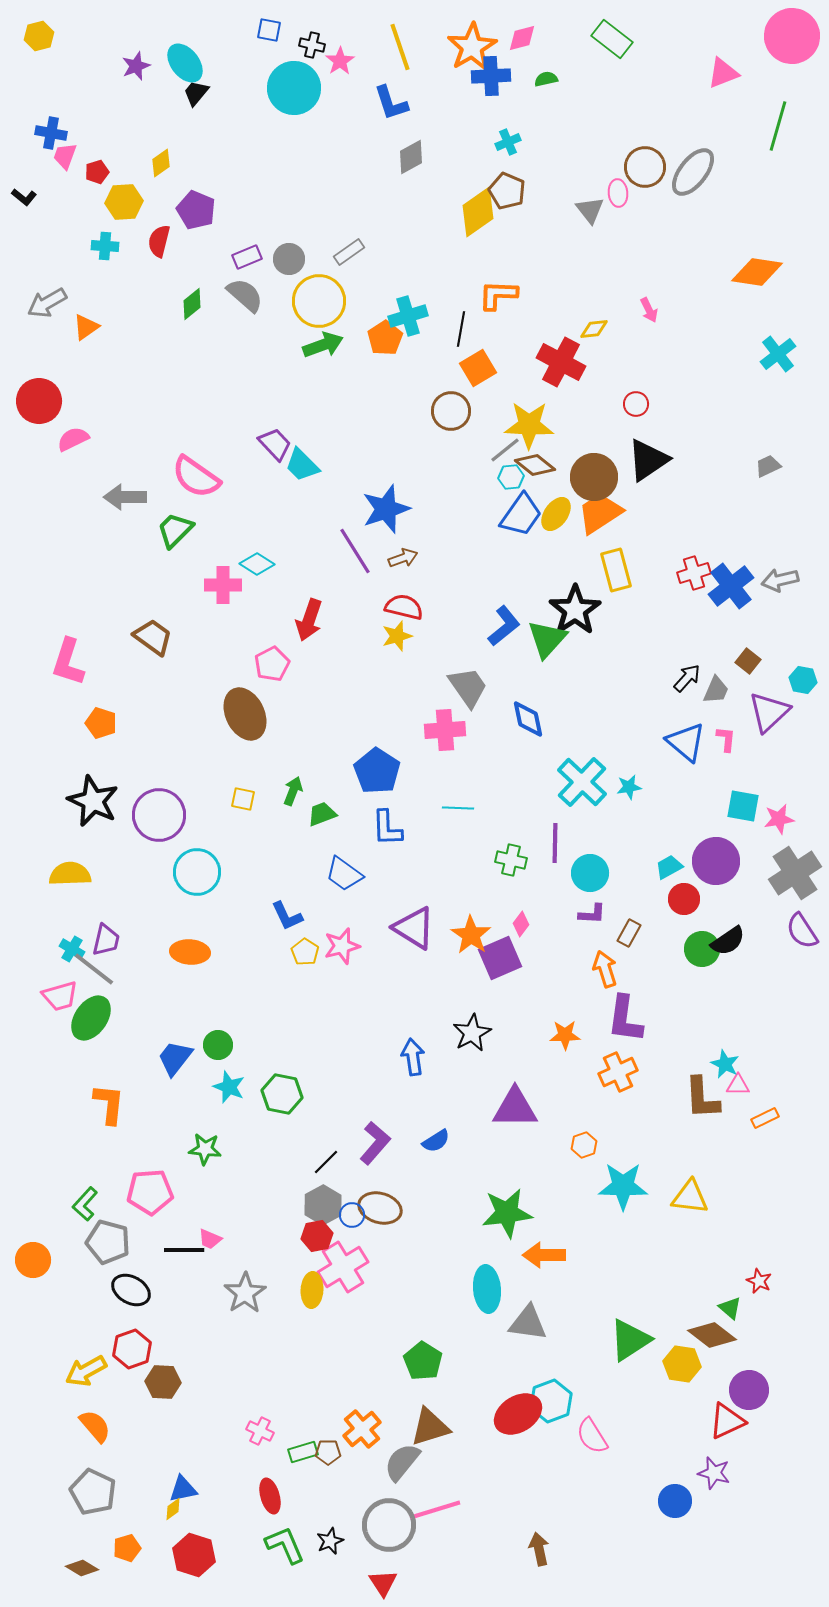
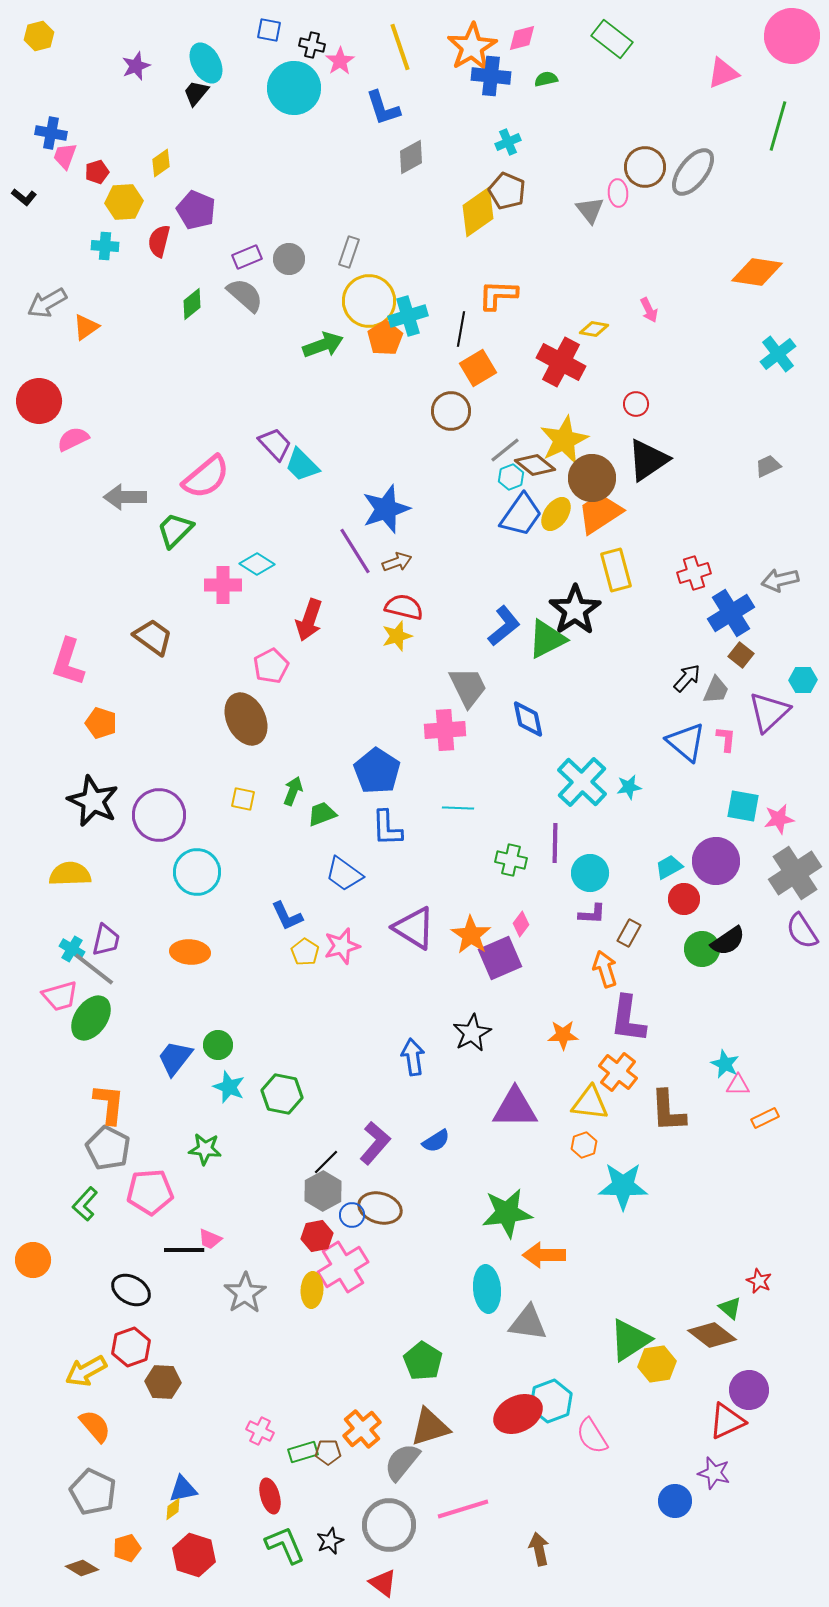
cyan ellipse at (185, 63): moved 21 px right; rotated 9 degrees clockwise
blue cross at (491, 76): rotated 9 degrees clockwise
blue L-shape at (391, 103): moved 8 px left, 5 px down
gray rectangle at (349, 252): rotated 36 degrees counterclockwise
yellow circle at (319, 301): moved 50 px right
yellow diamond at (594, 329): rotated 16 degrees clockwise
yellow star at (529, 425): moved 35 px right, 15 px down; rotated 27 degrees counterclockwise
pink semicircle at (196, 477): moved 10 px right; rotated 75 degrees counterclockwise
cyan hexagon at (511, 477): rotated 15 degrees counterclockwise
brown circle at (594, 477): moved 2 px left, 1 px down
brown arrow at (403, 558): moved 6 px left, 4 px down
blue cross at (731, 586): moved 27 px down; rotated 6 degrees clockwise
green triangle at (547, 639): rotated 21 degrees clockwise
brown square at (748, 661): moved 7 px left, 6 px up
pink pentagon at (272, 664): moved 1 px left, 2 px down
cyan hexagon at (803, 680): rotated 12 degrees counterclockwise
gray trapezoid at (468, 687): rotated 9 degrees clockwise
brown ellipse at (245, 714): moved 1 px right, 5 px down
purple L-shape at (625, 1019): moved 3 px right
orange star at (565, 1035): moved 2 px left
orange cross at (618, 1072): rotated 27 degrees counterclockwise
brown L-shape at (702, 1098): moved 34 px left, 13 px down
yellow triangle at (690, 1197): moved 100 px left, 94 px up
gray hexagon at (323, 1205): moved 14 px up
gray pentagon at (108, 1242): moved 94 px up; rotated 12 degrees clockwise
red hexagon at (132, 1349): moved 1 px left, 2 px up
yellow hexagon at (682, 1364): moved 25 px left; rotated 18 degrees counterclockwise
red ellipse at (518, 1414): rotated 6 degrees clockwise
pink line at (435, 1510): moved 28 px right, 1 px up
red triangle at (383, 1583): rotated 20 degrees counterclockwise
